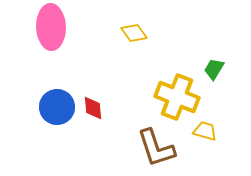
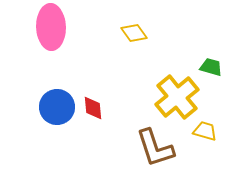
green trapezoid: moved 3 px left, 2 px up; rotated 75 degrees clockwise
yellow cross: rotated 30 degrees clockwise
brown L-shape: moved 1 px left
